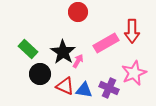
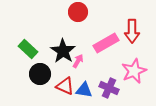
black star: moved 1 px up
pink star: moved 2 px up
